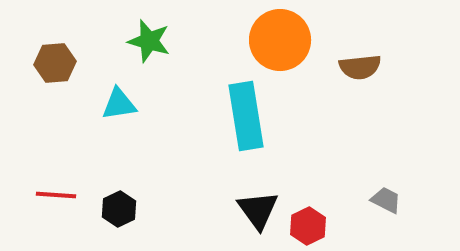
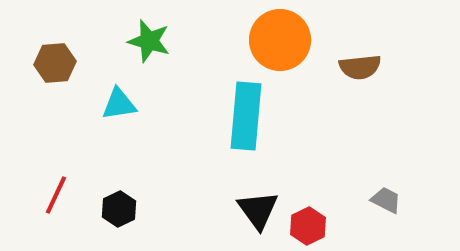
cyan rectangle: rotated 14 degrees clockwise
red line: rotated 69 degrees counterclockwise
